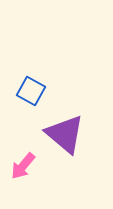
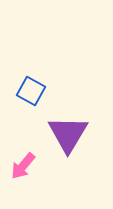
purple triangle: moved 3 px right; rotated 21 degrees clockwise
